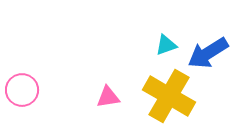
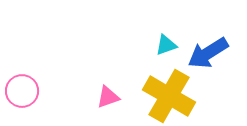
pink circle: moved 1 px down
pink triangle: rotated 10 degrees counterclockwise
